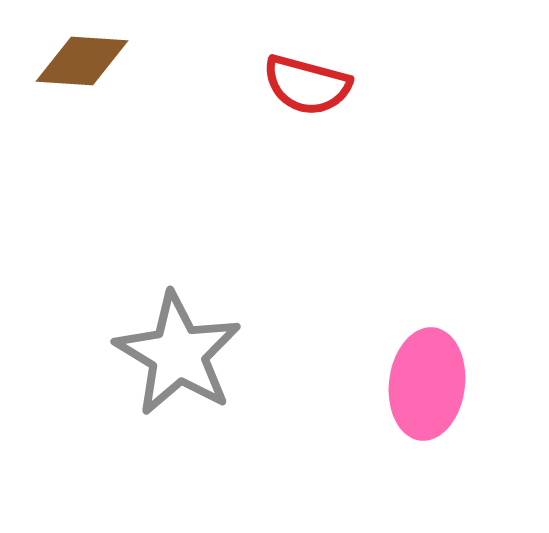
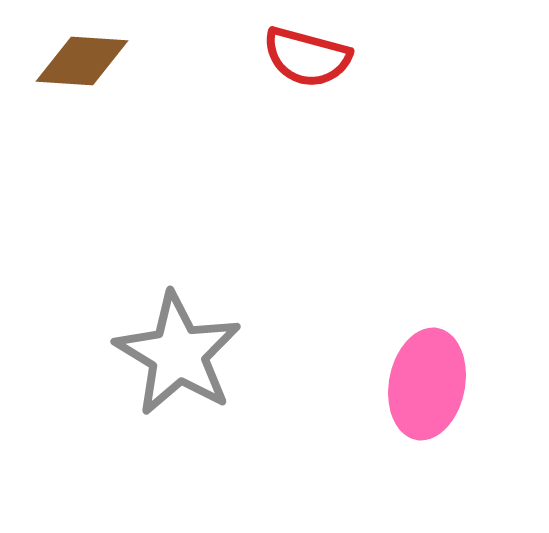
red semicircle: moved 28 px up
pink ellipse: rotated 4 degrees clockwise
